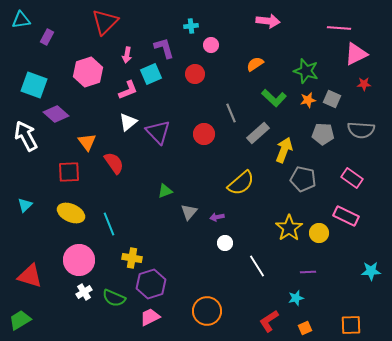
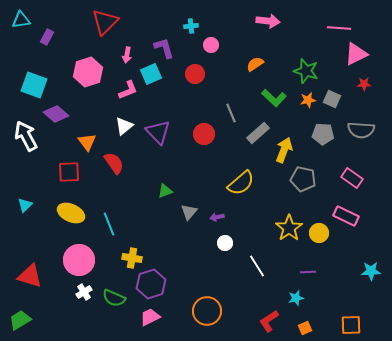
white triangle at (128, 122): moved 4 px left, 4 px down
